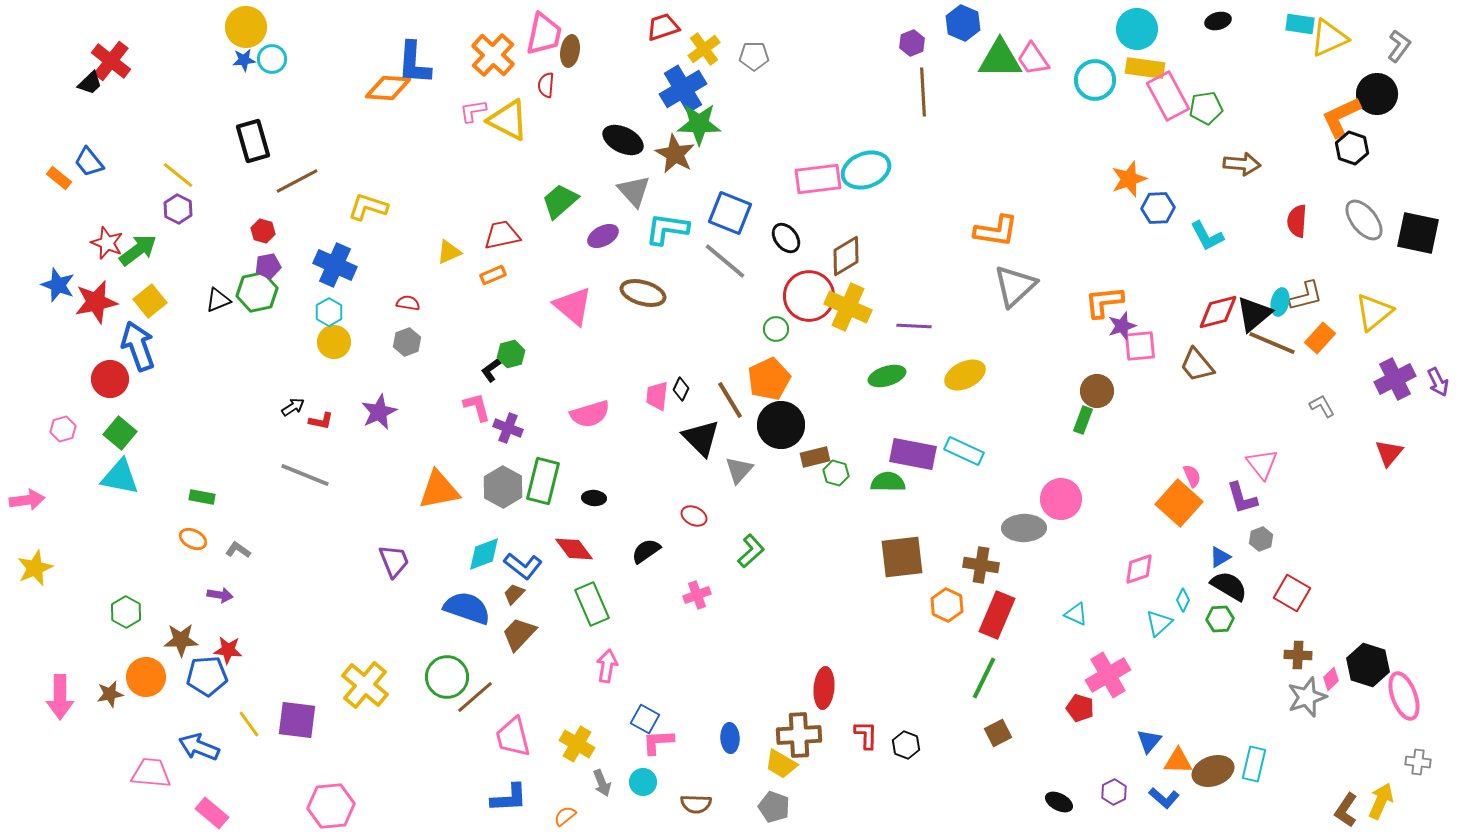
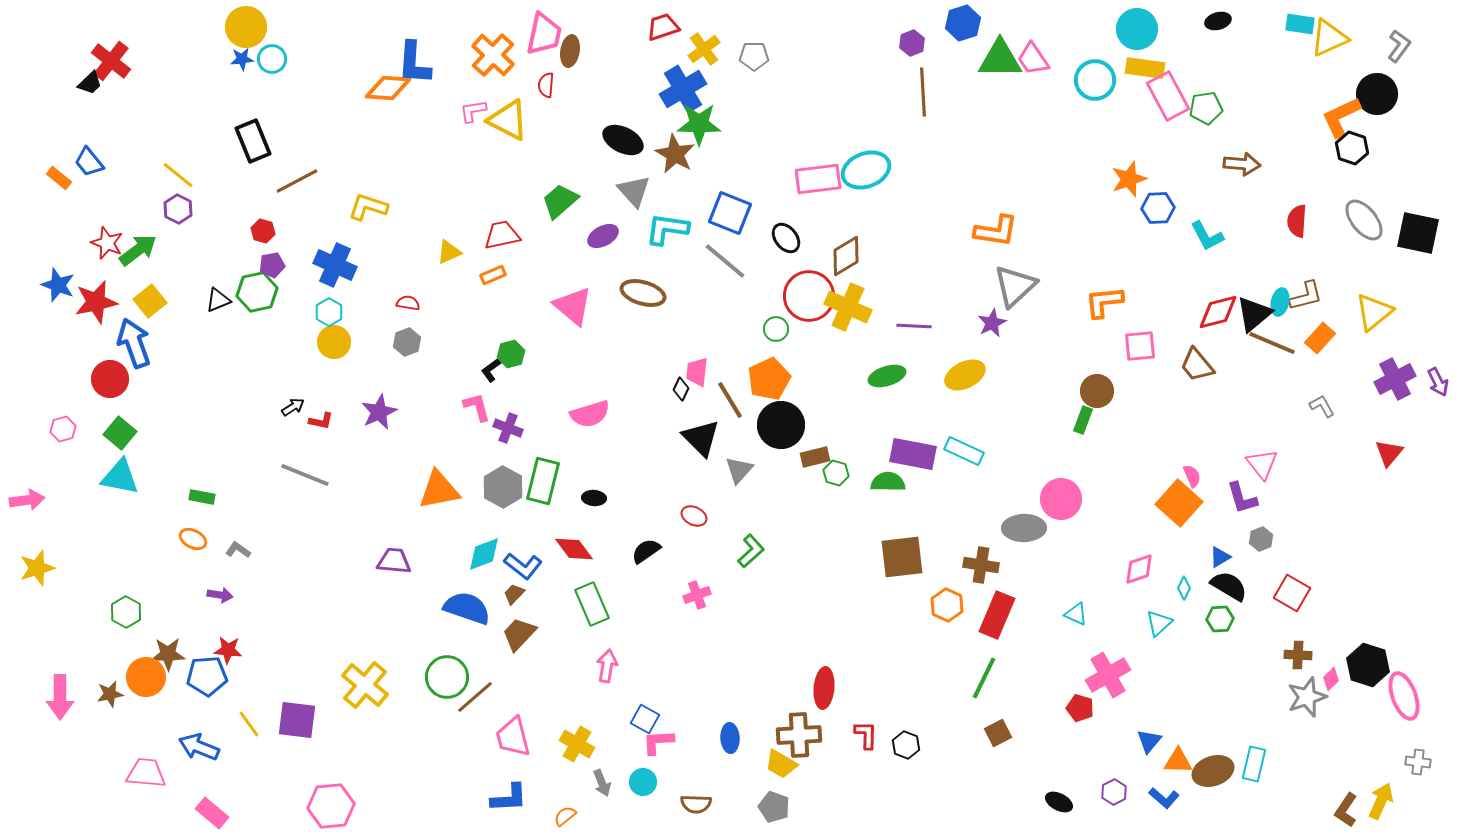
blue hexagon at (963, 23): rotated 20 degrees clockwise
blue star at (244, 60): moved 2 px left, 1 px up
black rectangle at (253, 141): rotated 6 degrees counterclockwise
purple pentagon at (268, 266): moved 4 px right, 1 px up
purple star at (1122, 326): moved 130 px left, 3 px up; rotated 8 degrees counterclockwise
blue arrow at (138, 346): moved 4 px left, 3 px up
pink trapezoid at (657, 396): moved 40 px right, 24 px up
purple trapezoid at (394, 561): rotated 63 degrees counterclockwise
yellow star at (35, 568): moved 2 px right; rotated 6 degrees clockwise
cyan diamond at (1183, 600): moved 1 px right, 12 px up
brown star at (181, 640): moved 13 px left, 14 px down
pink trapezoid at (151, 773): moved 5 px left
